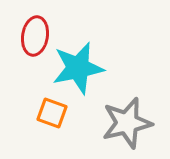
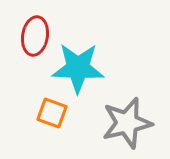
cyan star: rotated 14 degrees clockwise
